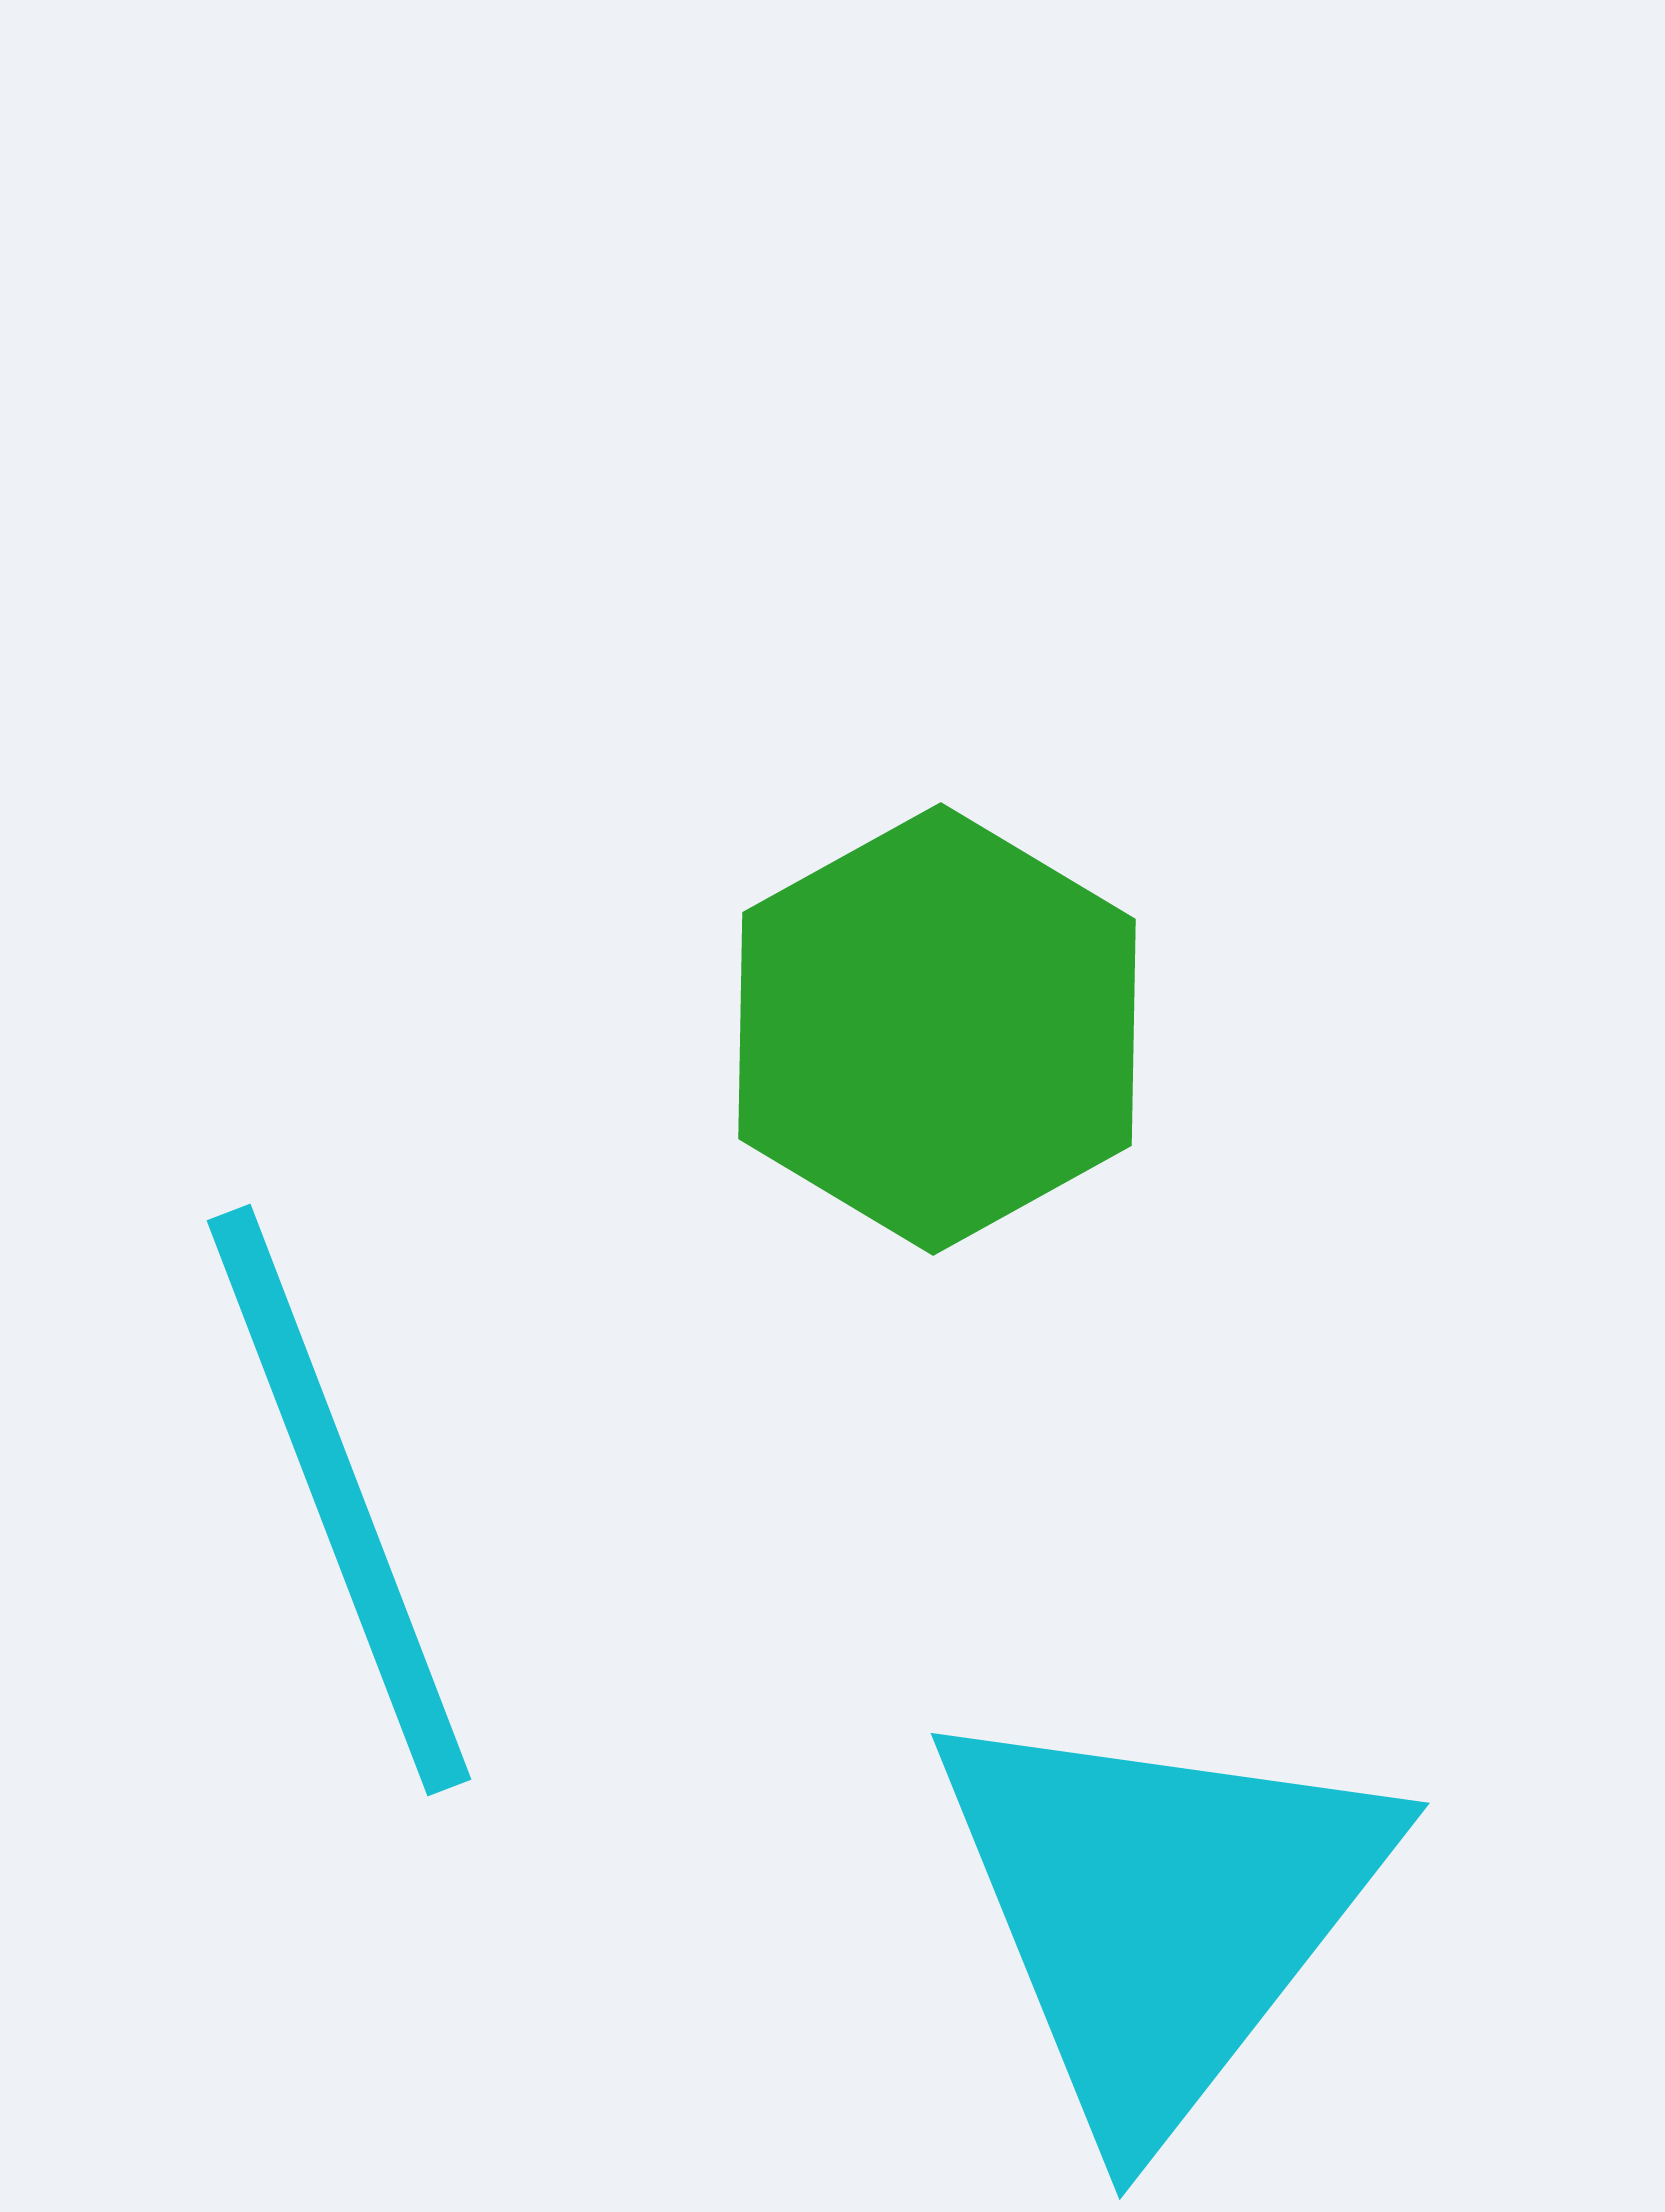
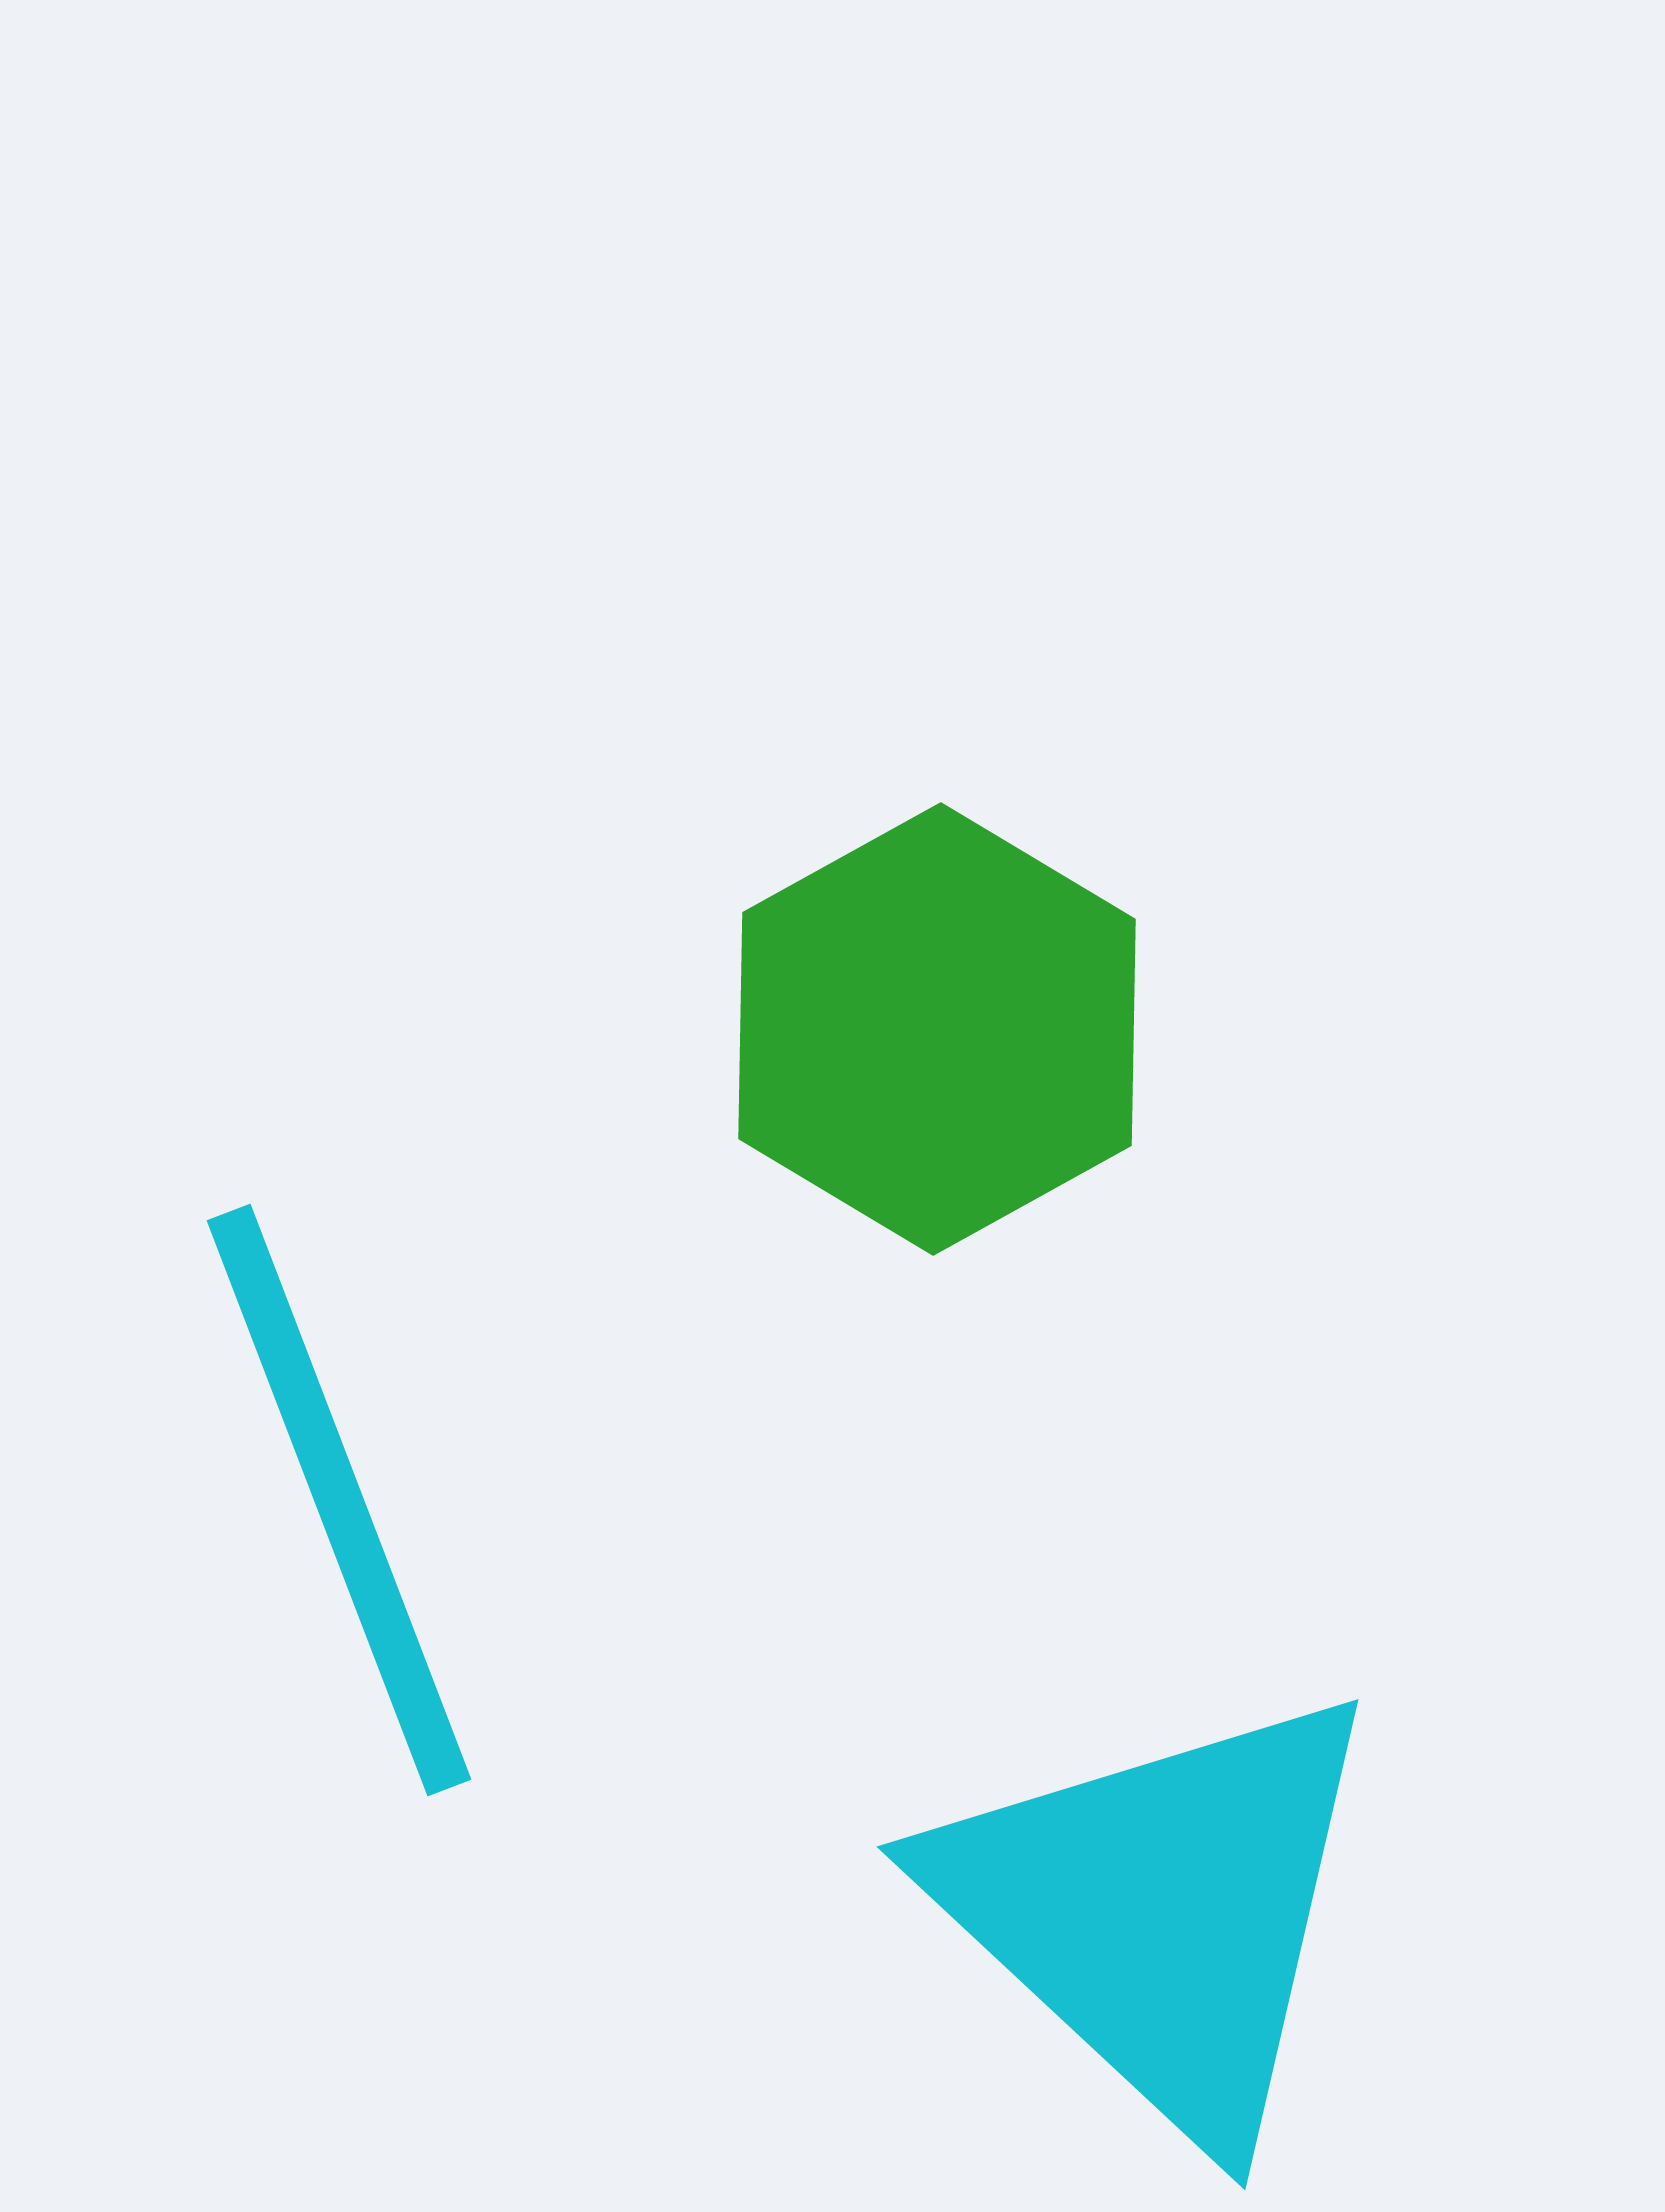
cyan triangle: rotated 25 degrees counterclockwise
